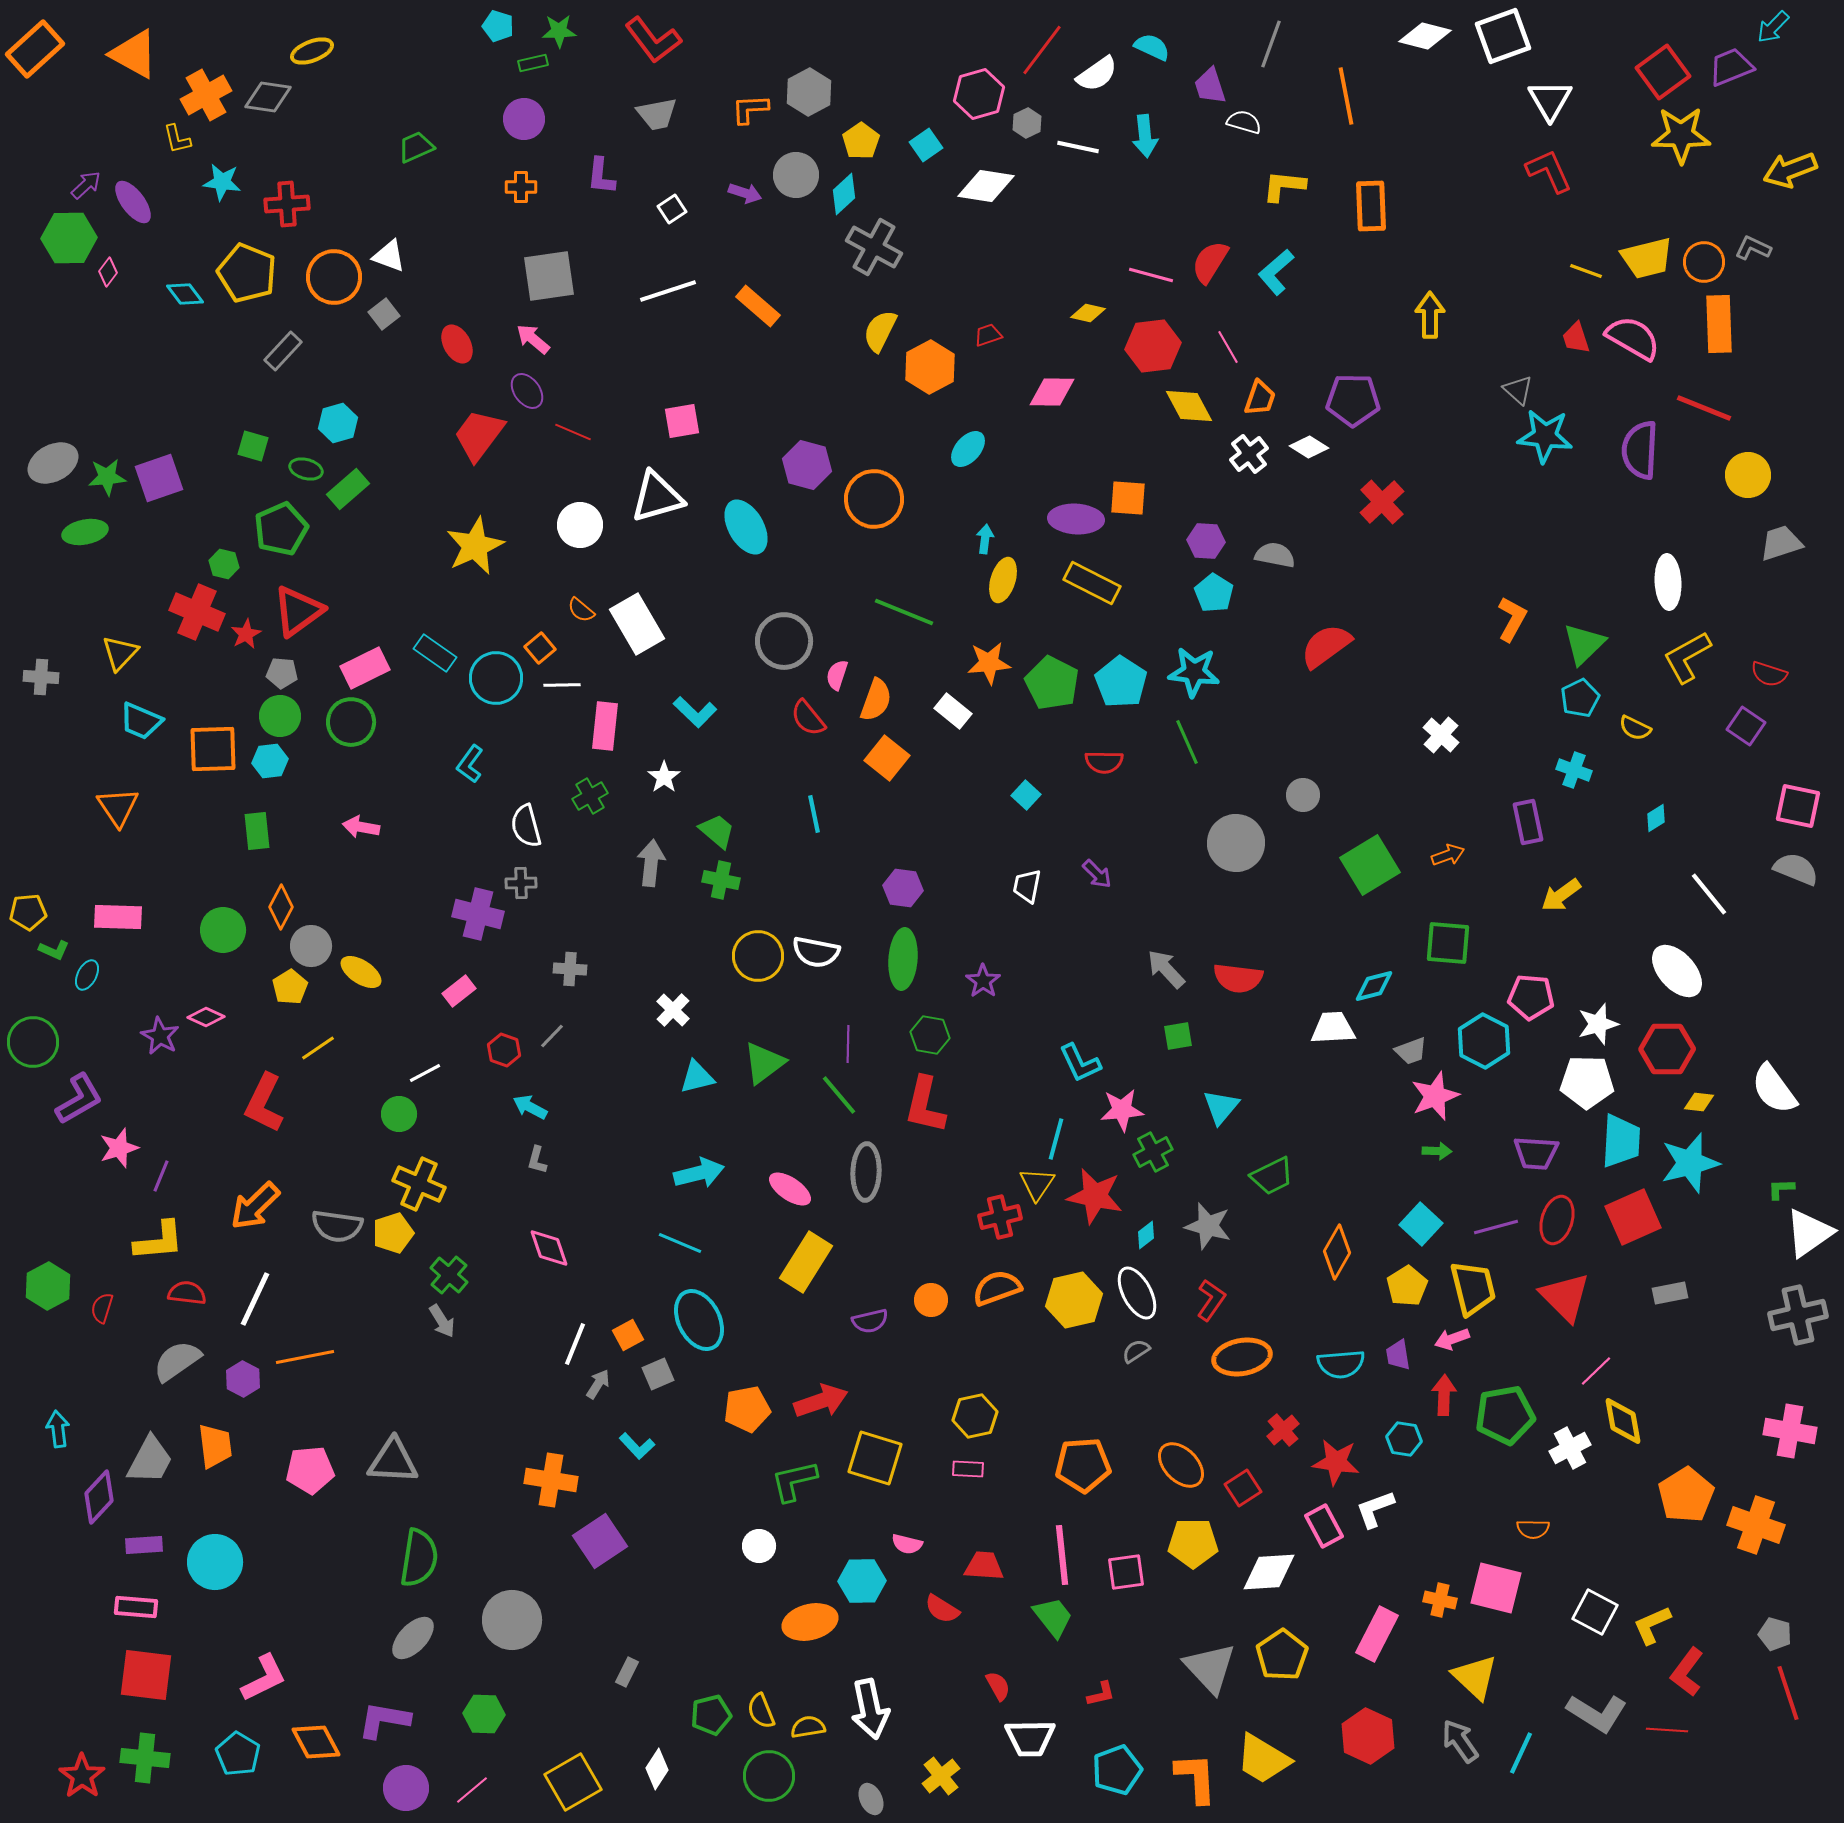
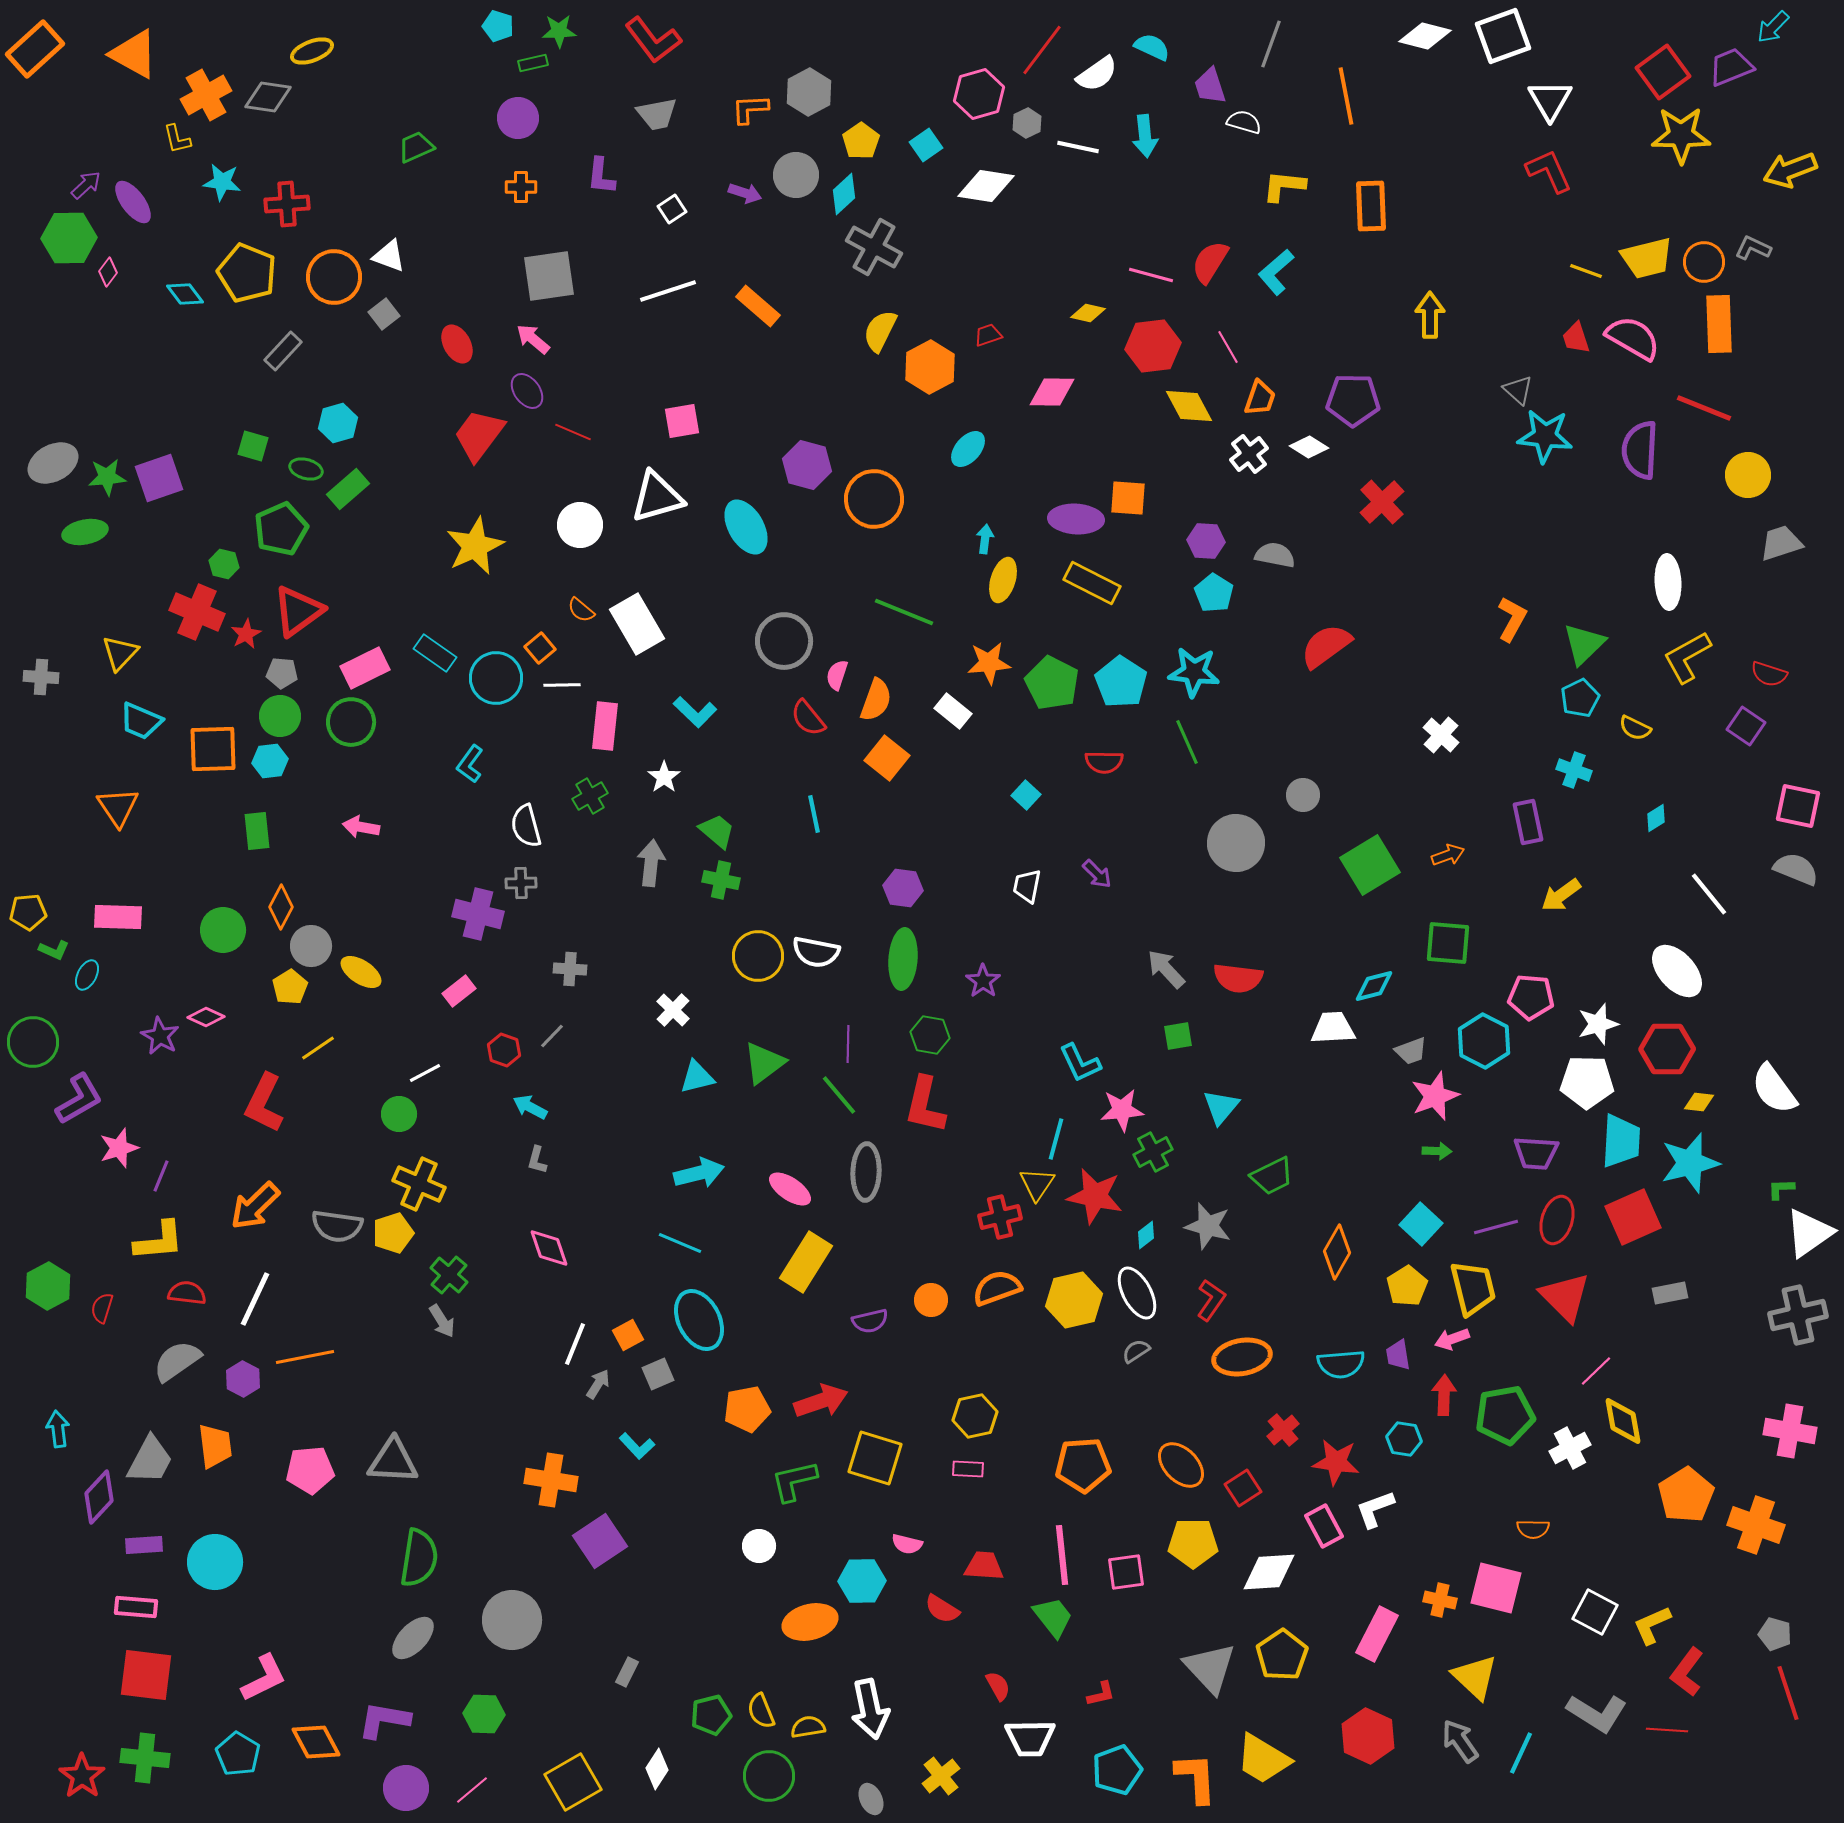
purple circle at (524, 119): moved 6 px left, 1 px up
